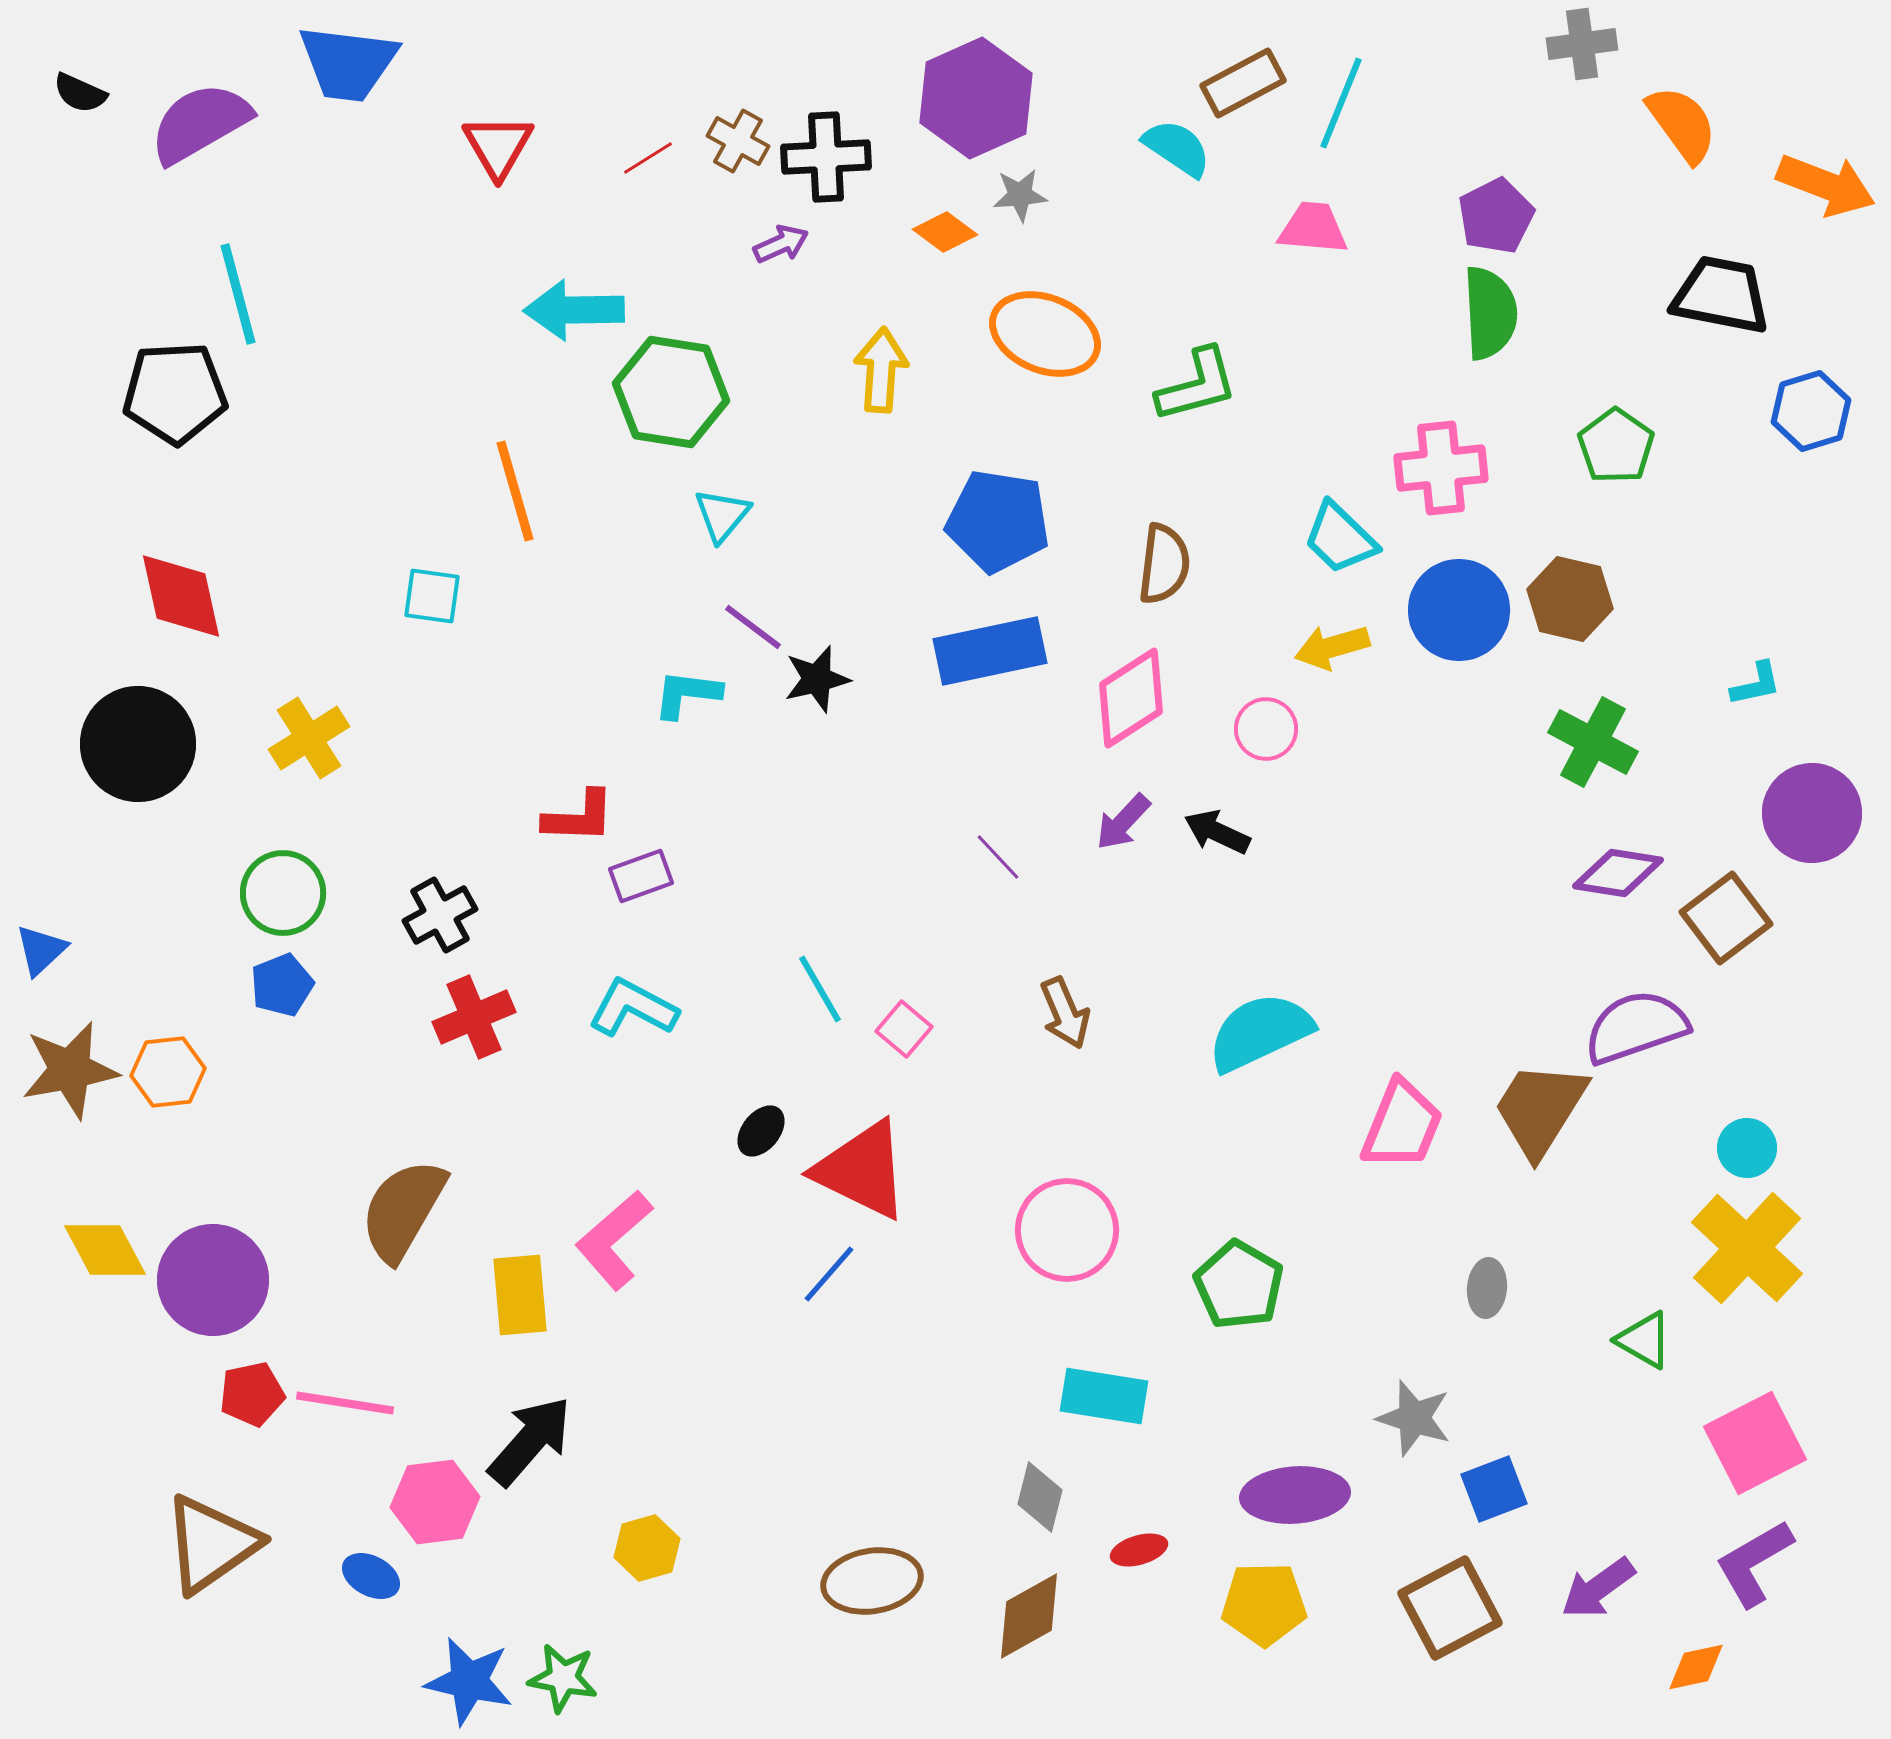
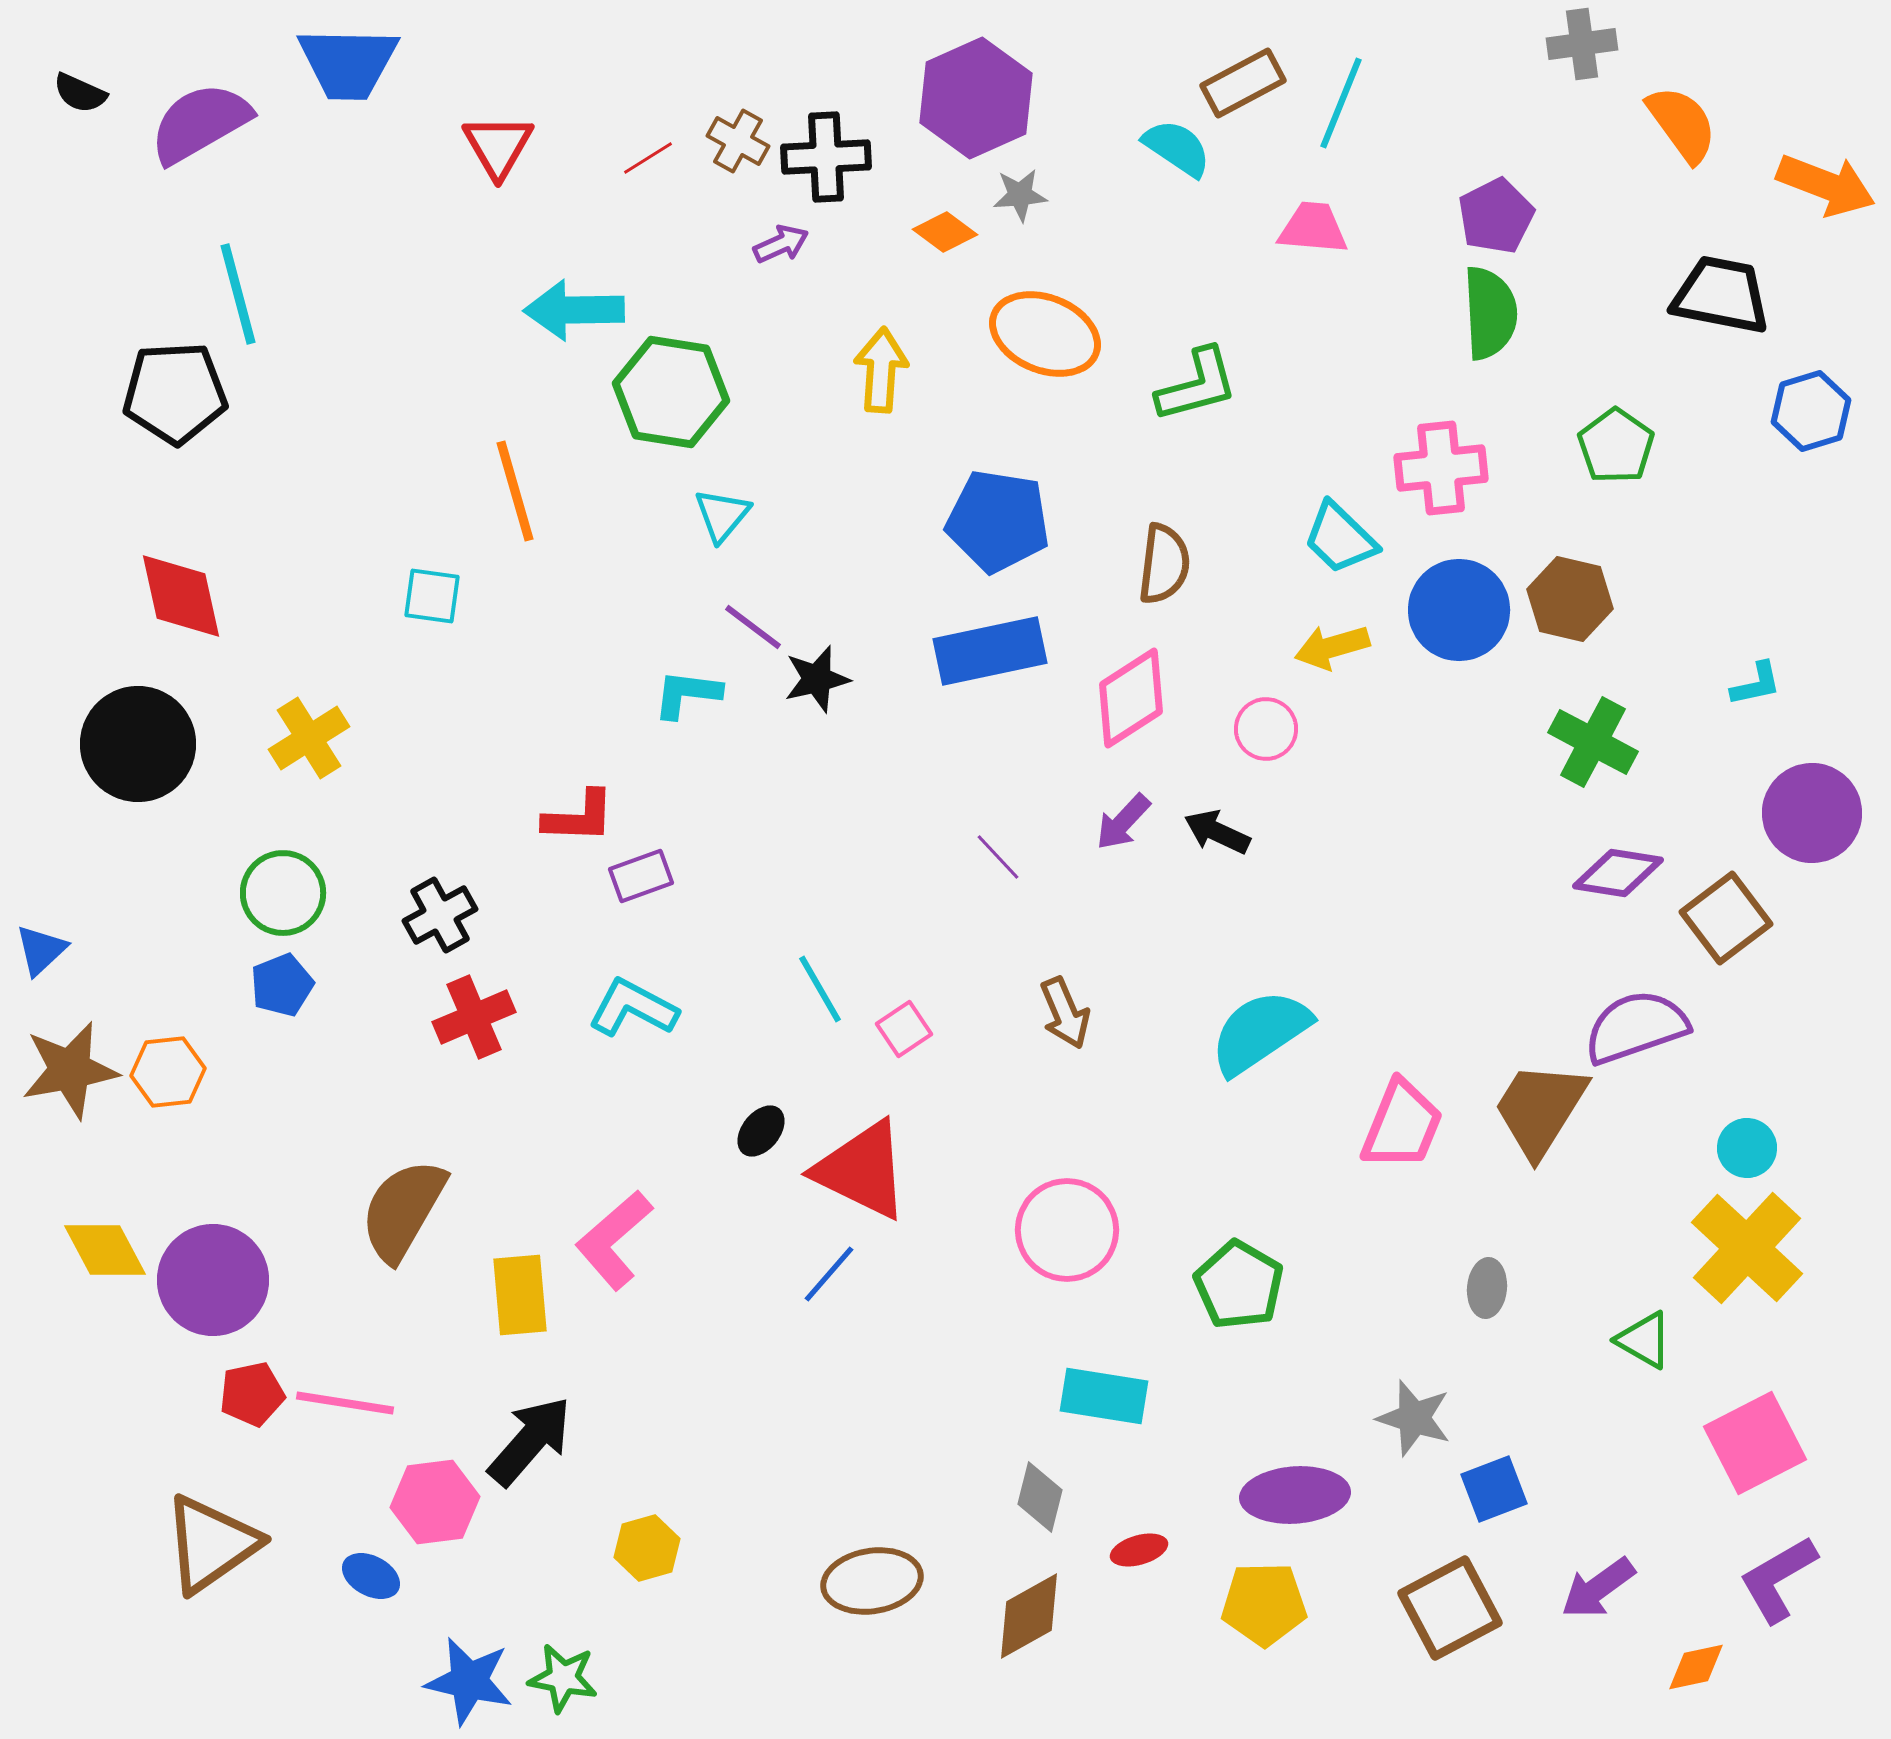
blue trapezoid at (348, 63): rotated 6 degrees counterclockwise
pink square at (904, 1029): rotated 16 degrees clockwise
cyan semicircle at (1260, 1032): rotated 9 degrees counterclockwise
purple L-shape at (1754, 1563): moved 24 px right, 16 px down
